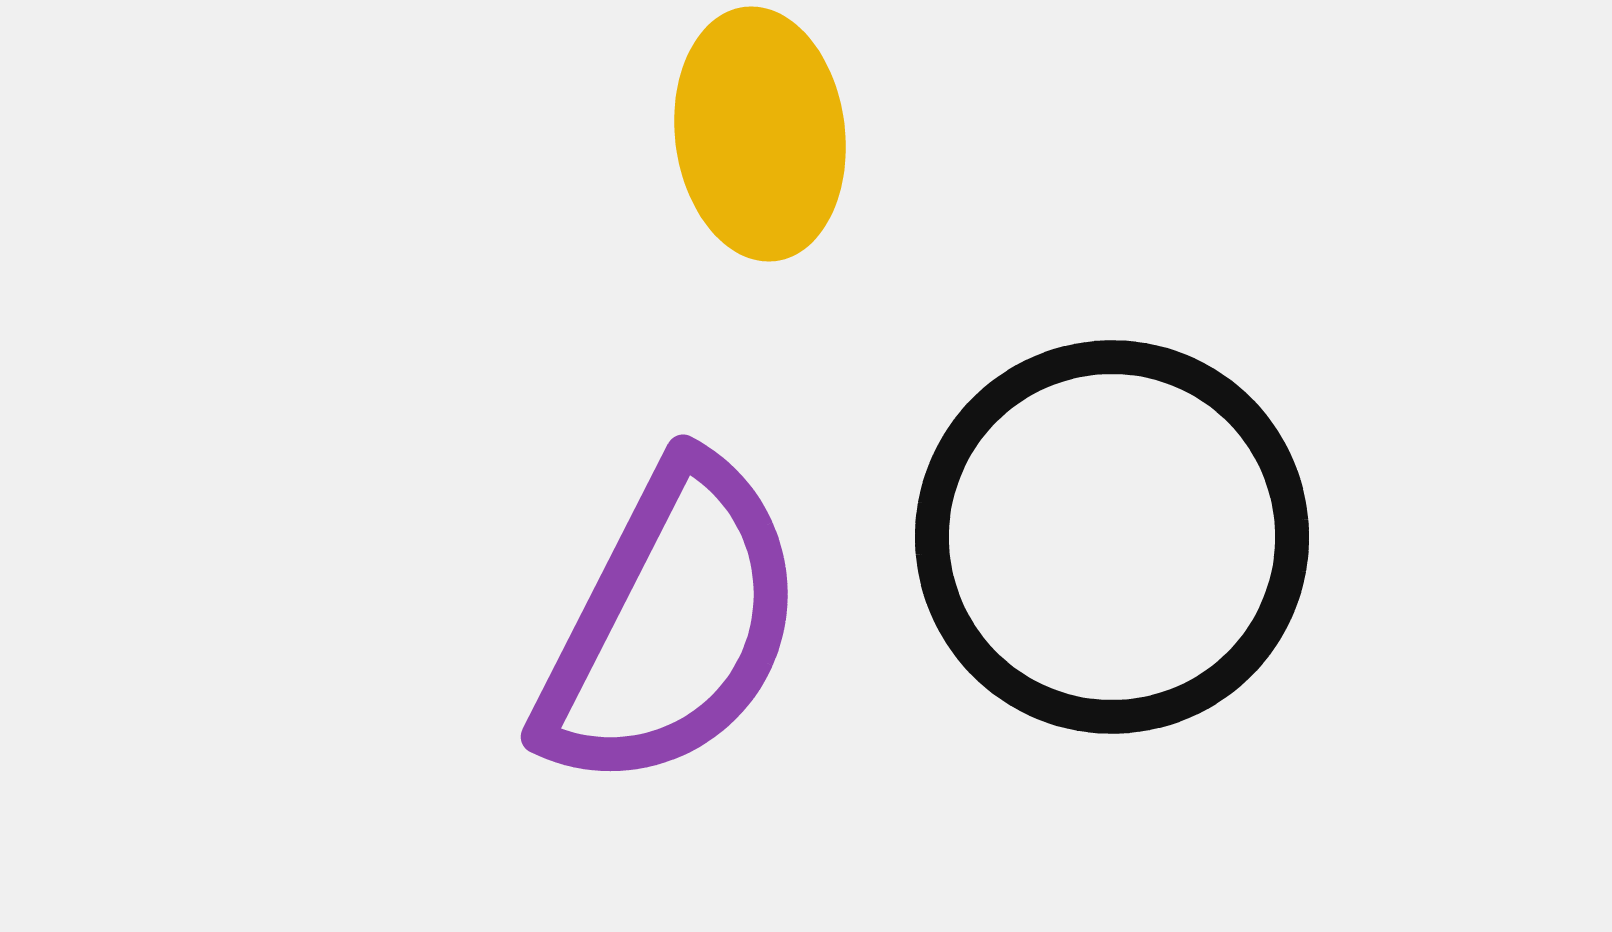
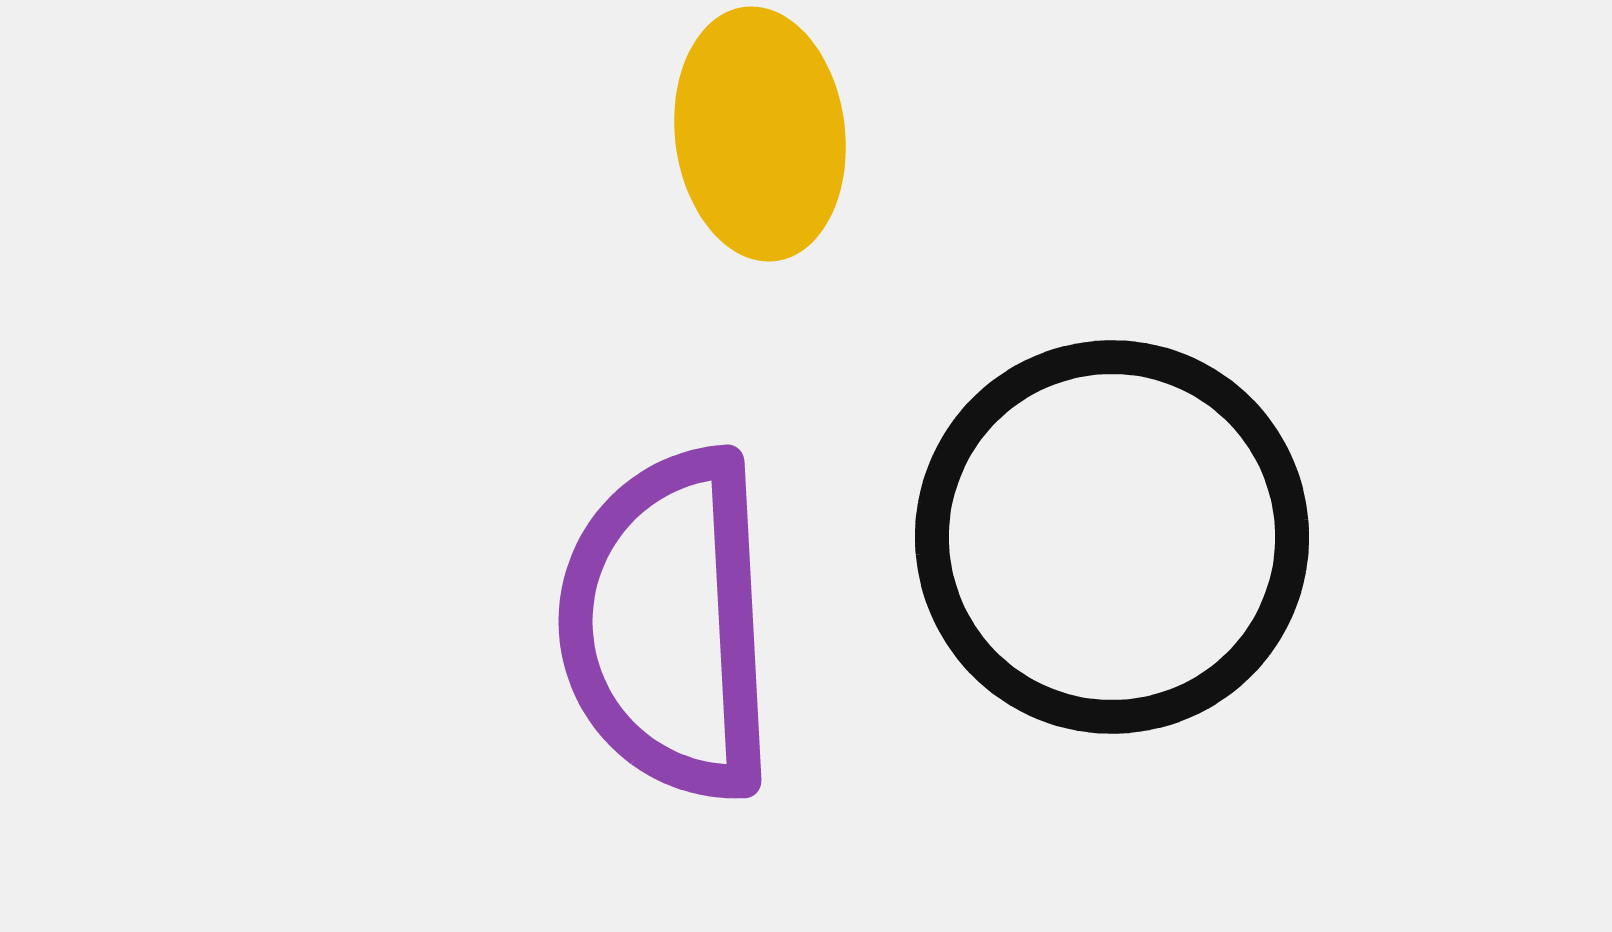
purple semicircle: moved 3 px left; rotated 150 degrees clockwise
